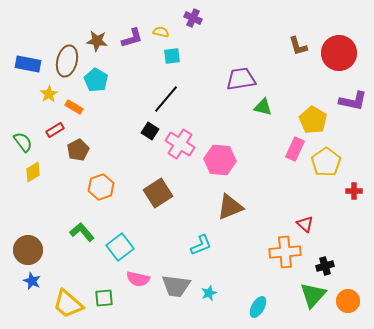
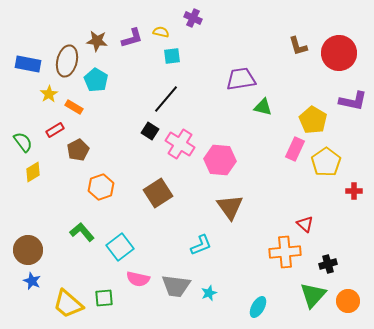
brown triangle at (230, 207): rotated 44 degrees counterclockwise
black cross at (325, 266): moved 3 px right, 2 px up
